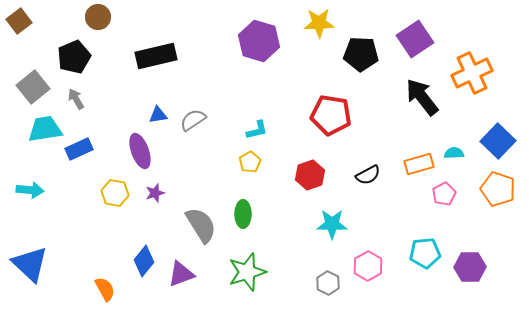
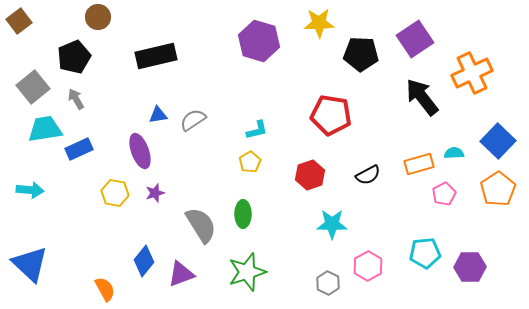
orange pentagon at (498, 189): rotated 20 degrees clockwise
